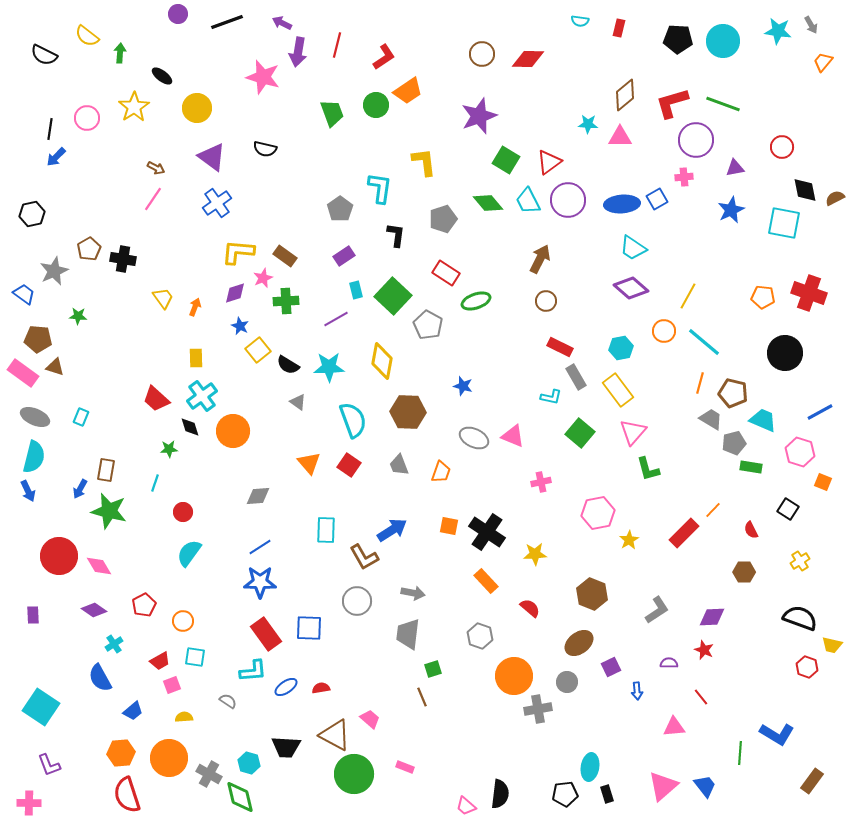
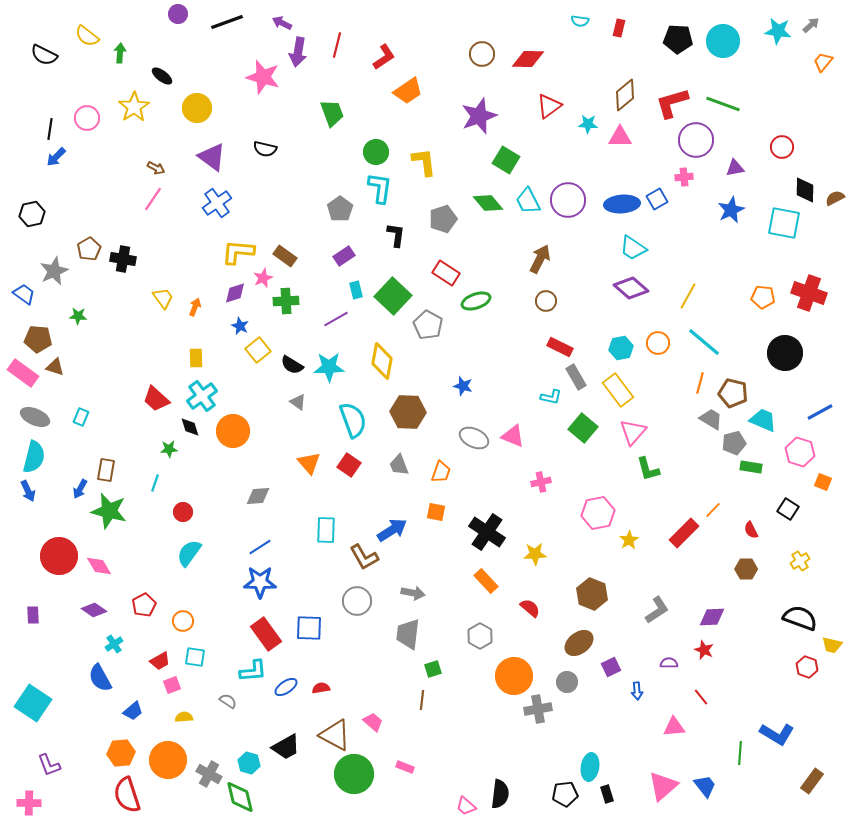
gray arrow at (811, 25): rotated 102 degrees counterclockwise
green circle at (376, 105): moved 47 px down
red triangle at (549, 162): moved 56 px up
black diamond at (805, 190): rotated 12 degrees clockwise
orange circle at (664, 331): moved 6 px left, 12 px down
black semicircle at (288, 365): moved 4 px right
green square at (580, 433): moved 3 px right, 5 px up
orange square at (449, 526): moved 13 px left, 14 px up
brown hexagon at (744, 572): moved 2 px right, 3 px up
gray hexagon at (480, 636): rotated 10 degrees clockwise
brown line at (422, 697): moved 3 px down; rotated 30 degrees clockwise
cyan square at (41, 707): moved 8 px left, 4 px up
pink trapezoid at (370, 719): moved 3 px right, 3 px down
black trapezoid at (286, 747): rotated 32 degrees counterclockwise
orange circle at (169, 758): moved 1 px left, 2 px down
